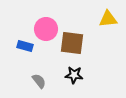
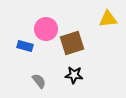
brown square: rotated 25 degrees counterclockwise
